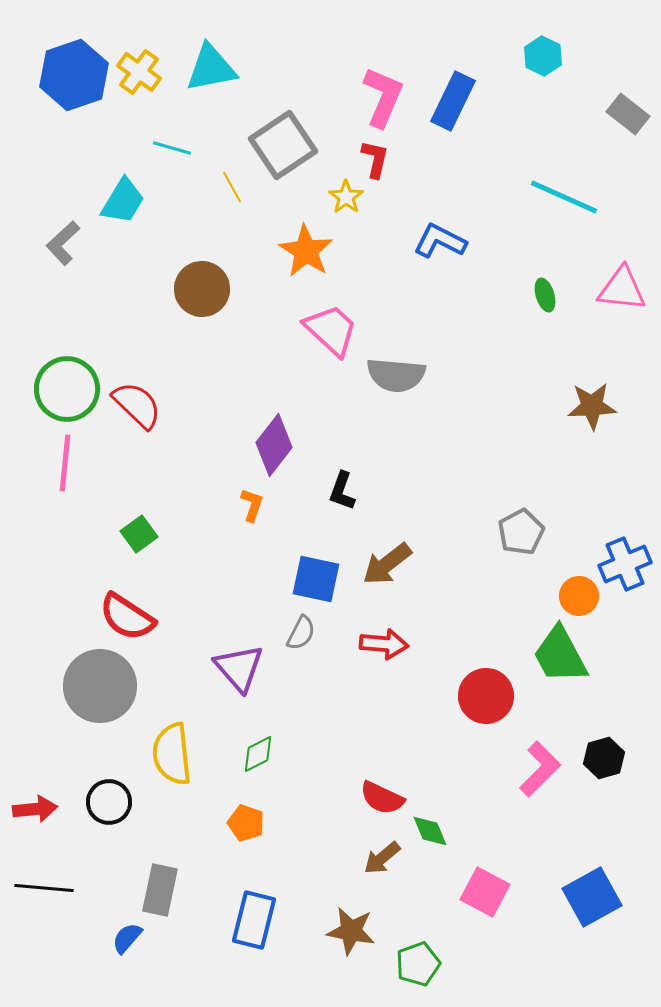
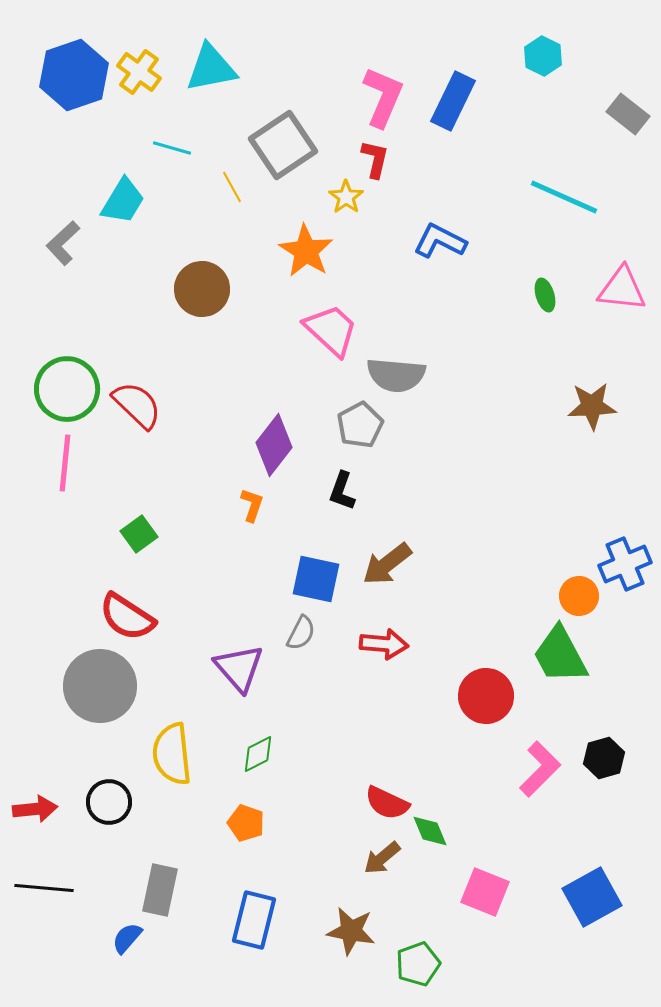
gray pentagon at (521, 532): moved 161 px left, 107 px up
red semicircle at (382, 798): moved 5 px right, 5 px down
pink square at (485, 892): rotated 6 degrees counterclockwise
